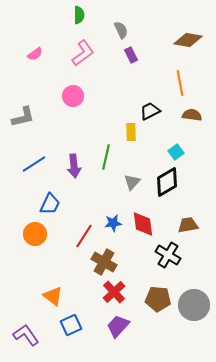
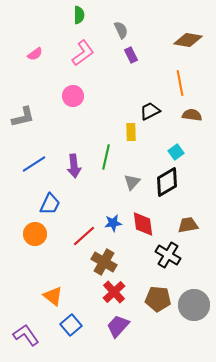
red line: rotated 15 degrees clockwise
blue square: rotated 15 degrees counterclockwise
